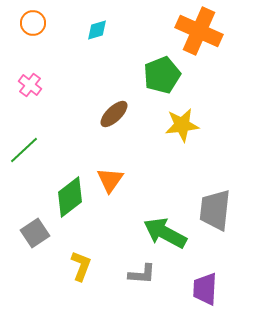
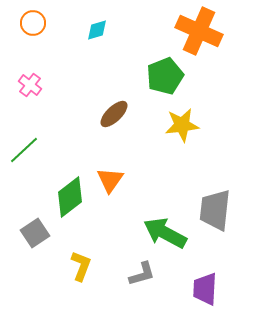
green pentagon: moved 3 px right, 1 px down
gray L-shape: rotated 20 degrees counterclockwise
